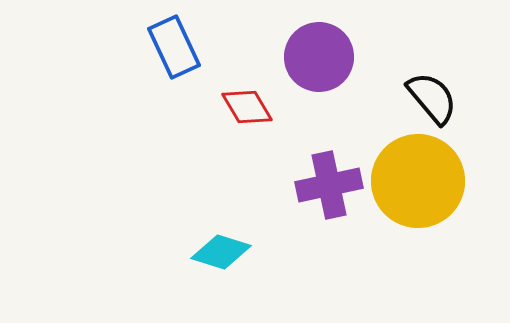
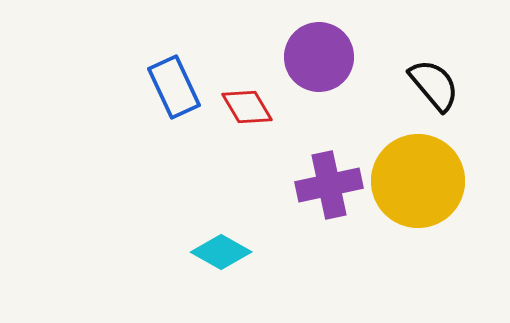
blue rectangle: moved 40 px down
black semicircle: moved 2 px right, 13 px up
cyan diamond: rotated 12 degrees clockwise
